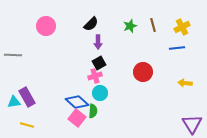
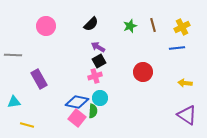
purple arrow: moved 5 px down; rotated 120 degrees clockwise
black square: moved 2 px up
cyan circle: moved 5 px down
purple rectangle: moved 12 px right, 18 px up
blue diamond: rotated 30 degrees counterclockwise
purple triangle: moved 5 px left, 9 px up; rotated 25 degrees counterclockwise
